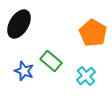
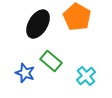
black ellipse: moved 19 px right
orange pentagon: moved 16 px left, 16 px up
blue star: moved 1 px right, 2 px down
